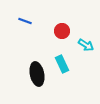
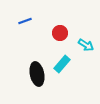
blue line: rotated 40 degrees counterclockwise
red circle: moved 2 px left, 2 px down
cyan rectangle: rotated 66 degrees clockwise
